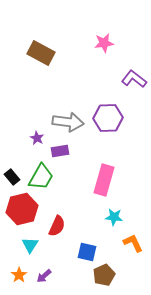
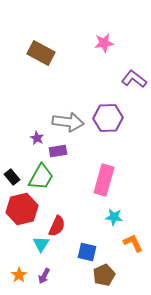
purple rectangle: moved 2 px left
cyan triangle: moved 11 px right, 1 px up
purple arrow: rotated 21 degrees counterclockwise
